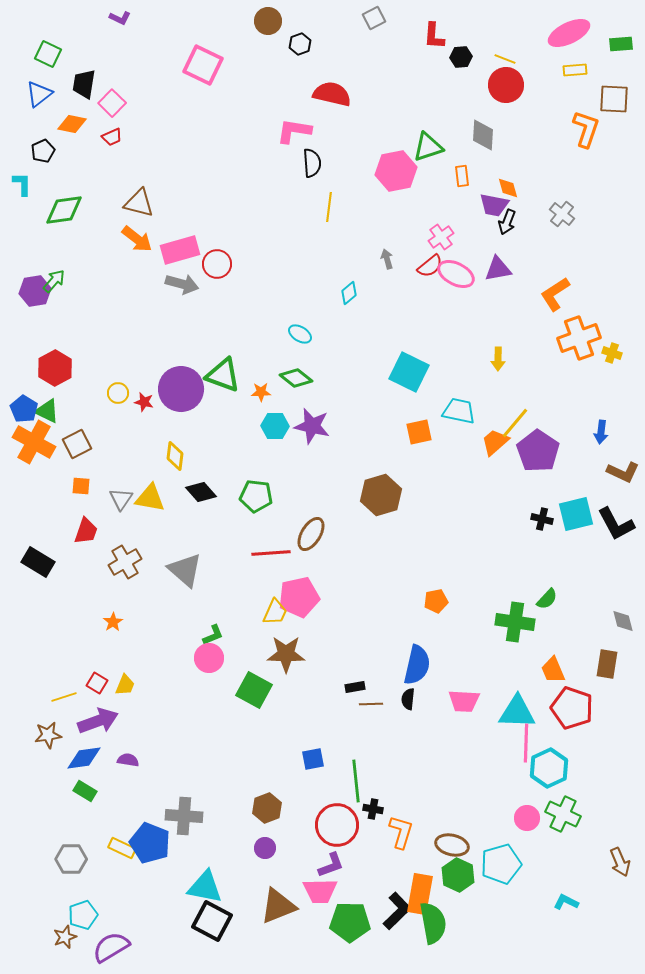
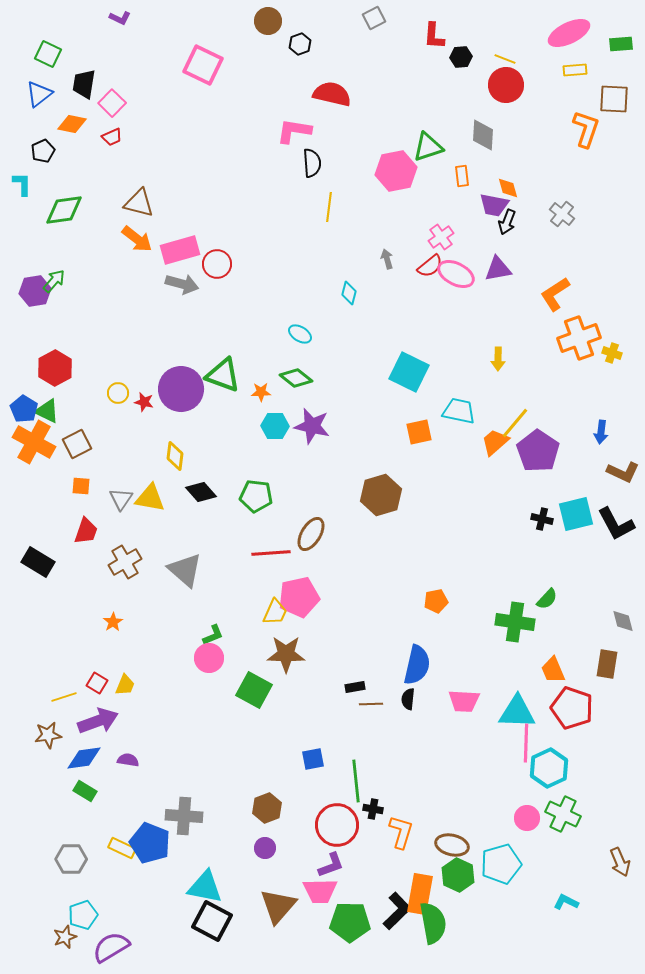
cyan diamond at (349, 293): rotated 35 degrees counterclockwise
brown triangle at (278, 906): rotated 27 degrees counterclockwise
